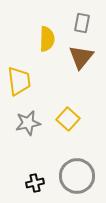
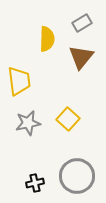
gray rectangle: rotated 48 degrees clockwise
